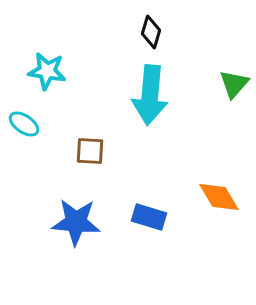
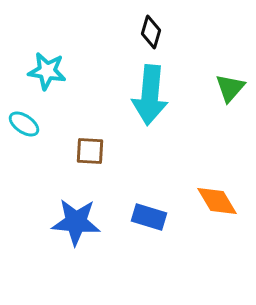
green triangle: moved 4 px left, 4 px down
orange diamond: moved 2 px left, 4 px down
